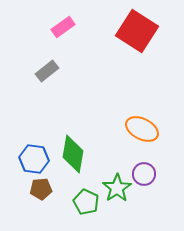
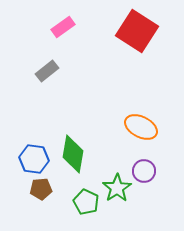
orange ellipse: moved 1 px left, 2 px up
purple circle: moved 3 px up
